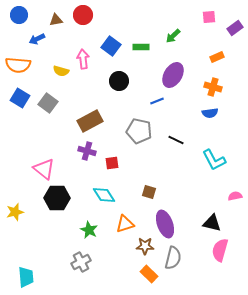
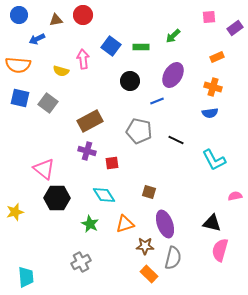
black circle at (119, 81): moved 11 px right
blue square at (20, 98): rotated 18 degrees counterclockwise
green star at (89, 230): moved 1 px right, 6 px up
